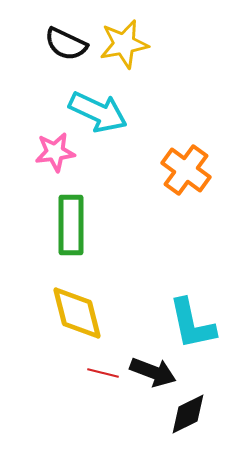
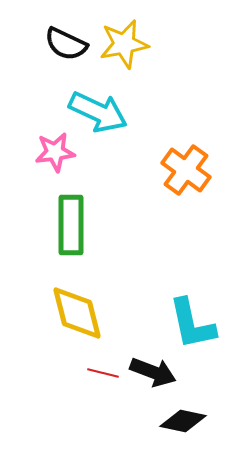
black diamond: moved 5 px left, 7 px down; rotated 39 degrees clockwise
